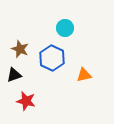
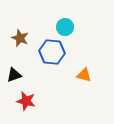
cyan circle: moved 1 px up
brown star: moved 11 px up
blue hexagon: moved 6 px up; rotated 20 degrees counterclockwise
orange triangle: rotated 28 degrees clockwise
